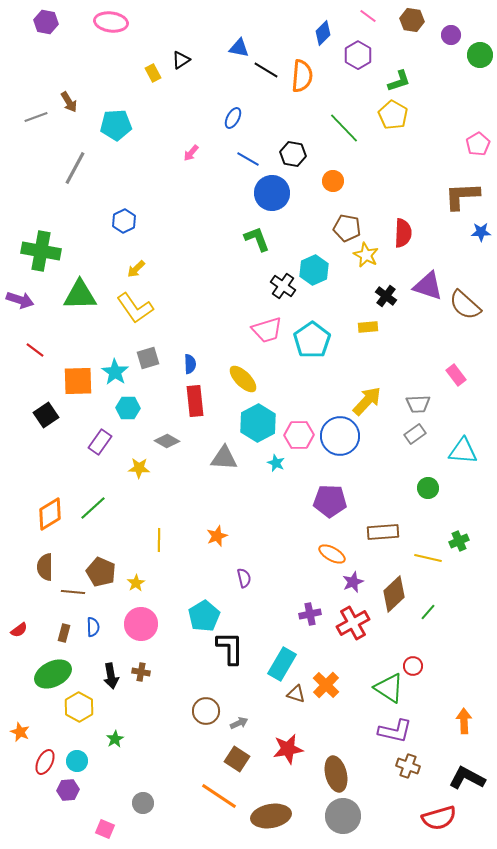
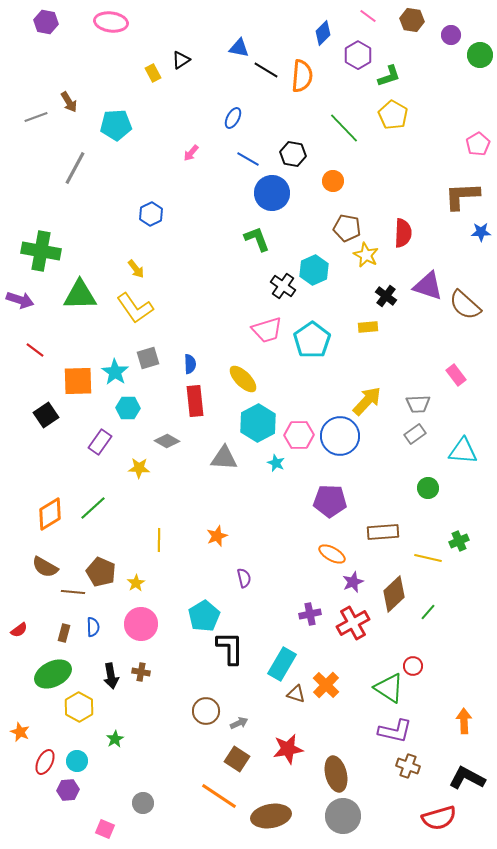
green L-shape at (399, 81): moved 10 px left, 5 px up
blue hexagon at (124, 221): moved 27 px right, 7 px up
yellow arrow at (136, 269): rotated 84 degrees counterclockwise
brown semicircle at (45, 567): rotated 60 degrees counterclockwise
